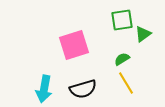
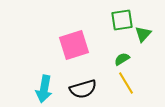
green triangle: rotated 12 degrees counterclockwise
